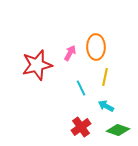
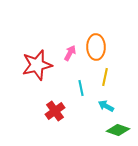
cyan line: rotated 14 degrees clockwise
red cross: moved 26 px left, 16 px up
